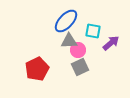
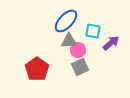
red pentagon: rotated 10 degrees counterclockwise
